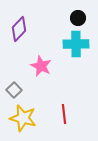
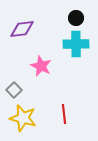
black circle: moved 2 px left
purple diamond: moved 3 px right; rotated 40 degrees clockwise
